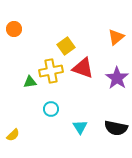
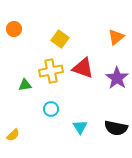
yellow square: moved 6 px left, 7 px up; rotated 18 degrees counterclockwise
green triangle: moved 5 px left, 3 px down
